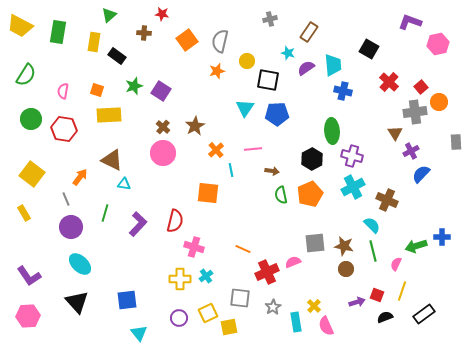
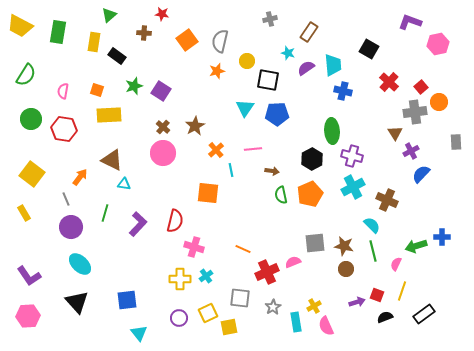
yellow cross at (314, 306): rotated 16 degrees clockwise
